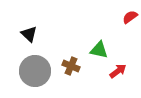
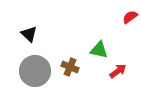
brown cross: moved 1 px left, 1 px down
